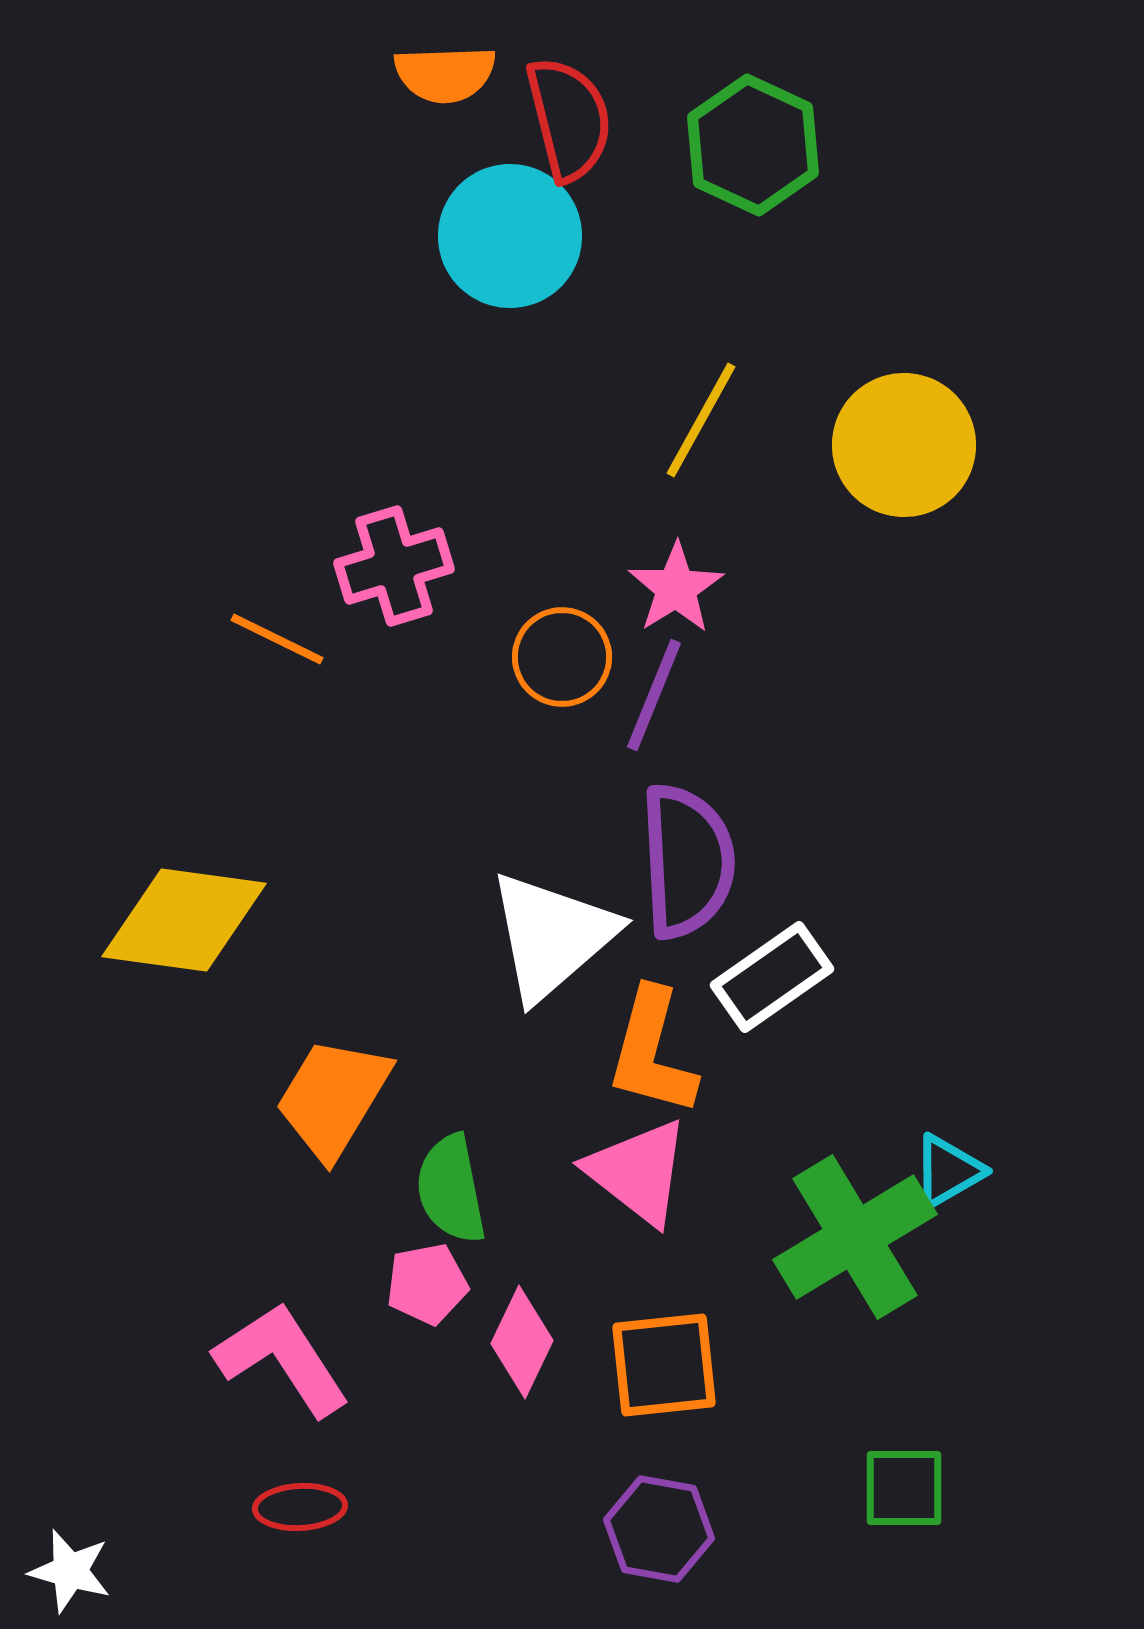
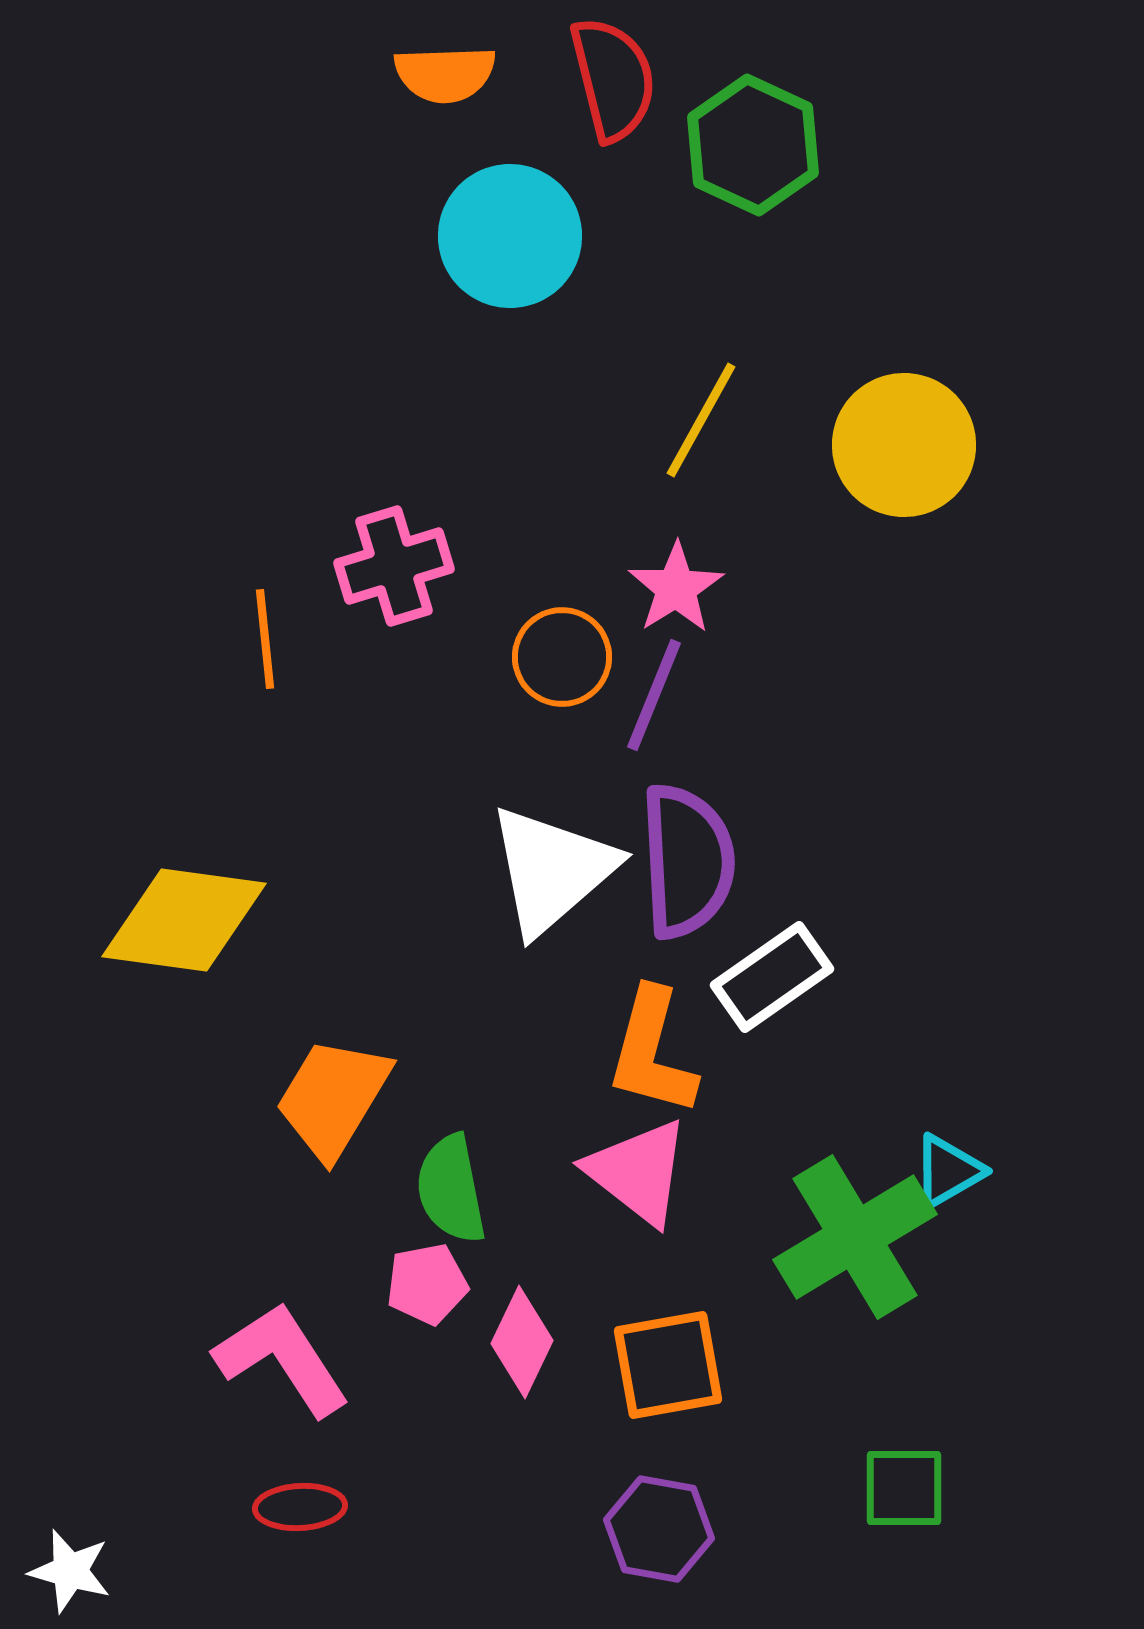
red semicircle: moved 44 px right, 40 px up
orange line: moved 12 px left; rotated 58 degrees clockwise
white triangle: moved 66 px up
orange square: moved 4 px right; rotated 4 degrees counterclockwise
